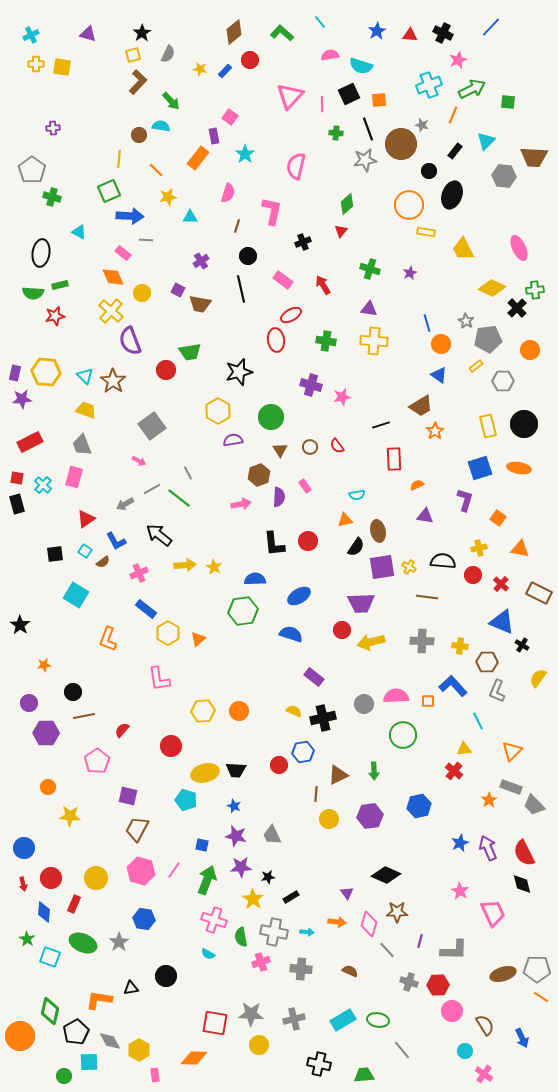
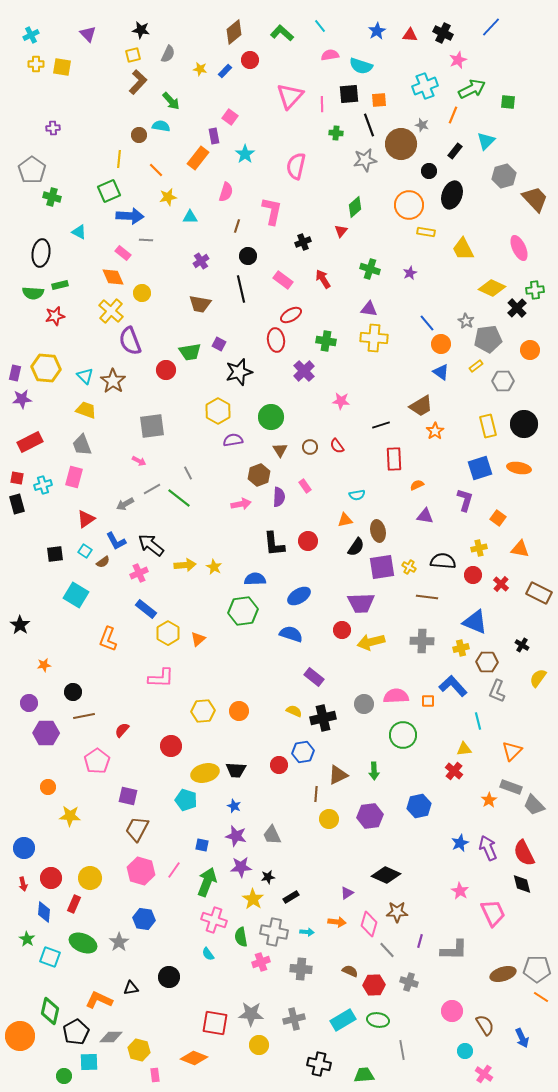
cyan line at (320, 22): moved 4 px down
black star at (142, 33): moved 1 px left, 3 px up; rotated 30 degrees counterclockwise
purple triangle at (88, 34): rotated 30 degrees clockwise
cyan cross at (429, 85): moved 4 px left, 1 px down
black square at (349, 94): rotated 20 degrees clockwise
black line at (368, 129): moved 1 px right, 4 px up
brown trapezoid at (534, 157): moved 1 px right, 42 px down; rotated 136 degrees counterclockwise
gray hexagon at (504, 176): rotated 20 degrees counterclockwise
pink semicircle at (228, 193): moved 2 px left, 1 px up
green diamond at (347, 204): moved 8 px right, 3 px down
red arrow at (323, 285): moved 6 px up
purple square at (178, 290): moved 41 px right, 54 px down
blue line at (427, 323): rotated 24 degrees counterclockwise
yellow cross at (374, 341): moved 3 px up
yellow hexagon at (46, 372): moved 4 px up
blue triangle at (439, 375): moved 2 px right, 3 px up
purple cross at (311, 385): moved 7 px left, 14 px up; rotated 30 degrees clockwise
pink star at (342, 397): moved 1 px left, 4 px down; rotated 18 degrees clockwise
gray square at (152, 426): rotated 28 degrees clockwise
cyan cross at (43, 485): rotated 30 degrees clockwise
black arrow at (159, 535): moved 8 px left, 10 px down
blue triangle at (502, 622): moved 27 px left
yellow cross at (460, 646): moved 1 px right, 2 px down; rotated 21 degrees counterclockwise
pink L-shape at (159, 679): moved 2 px right, 1 px up; rotated 80 degrees counterclockwise
cyan line at (478, 721): rotated 12 degrees clockwise
yellow circle at (96, 878): moved 6 px left
green arrow at (207, 880): moved 2 px down
purple triangle at (347, 893): rotated 32 degrees clockwise
cyan semicircle at (208, 954): rotated 24 degrees clockwise
black circle at (166, 976): moved 3 px right, 1 px down
red hexagon at (438, 985): moved 64 px left
orange L-shape at (99, 1000): rotated 16 degrees clockwise
gray diamond at (110, 1041): moved 1 px right, 4 px up; rotated 60 degrees counterclockwise
yellow hexagon at (139, 1050): rotated 15 degrees counterclockwise
gray line at (402, 1050): rotated 30 degrees clockwise
orange diamond at (194, 1058): rotated 20 degrees clockwise
